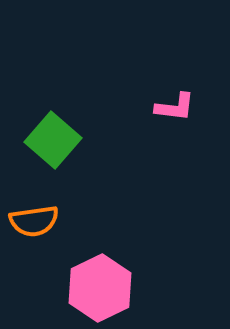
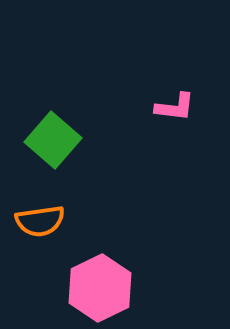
orange semicircle: moved 6 px right
